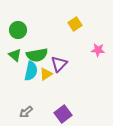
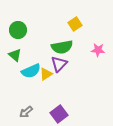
green semicircle: moved 25 px right, 8 px up
cyan semicircle: rotated 54 degrees clockwise
purple square: moved 4 px left
